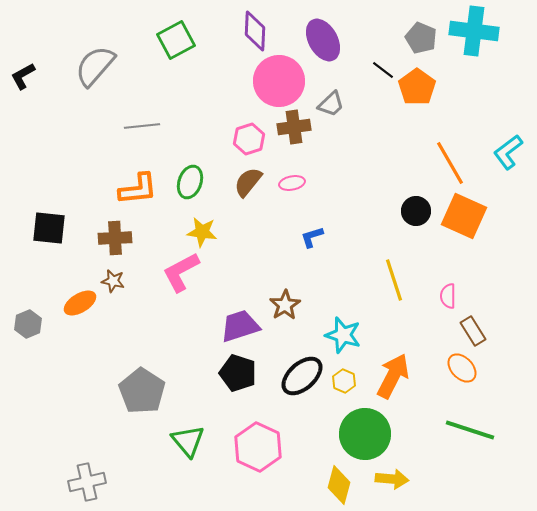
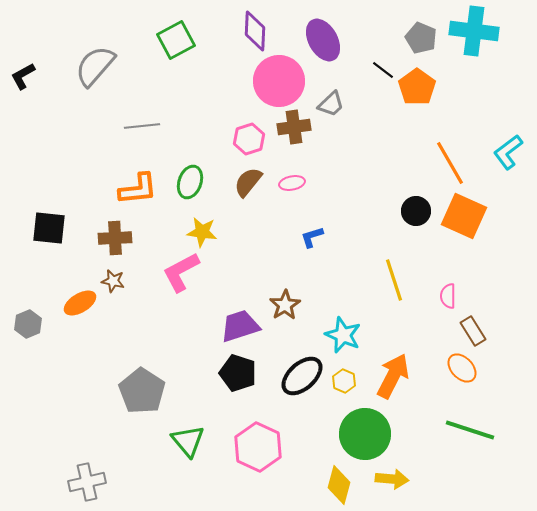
cyan star at (343, 335): rotated 6 degrees clockwise
